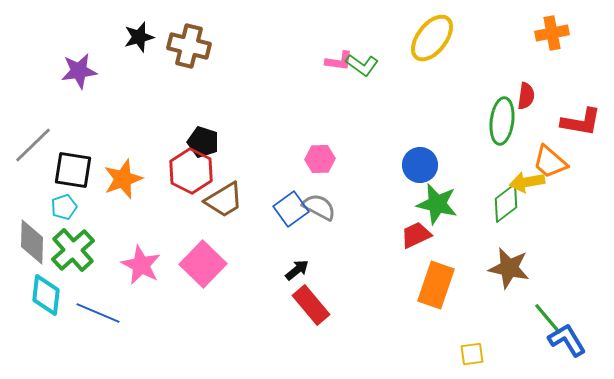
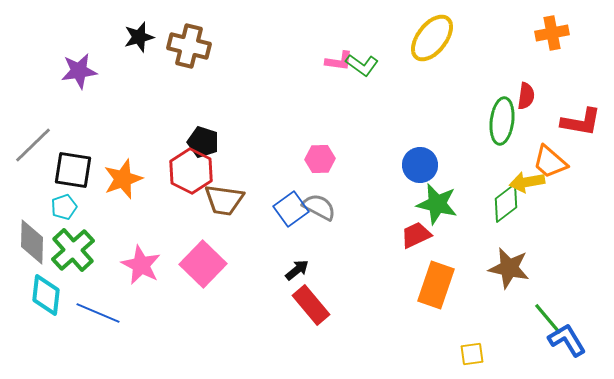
brown trapezoid: rotated 39 degrees clockwise
